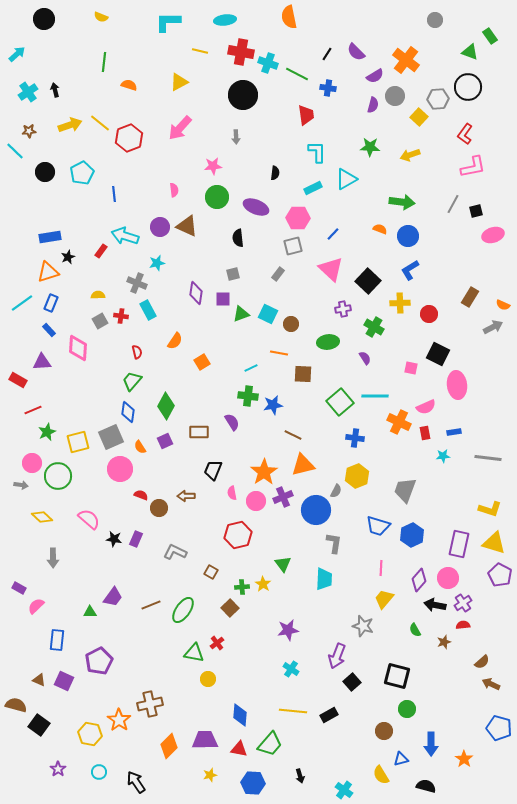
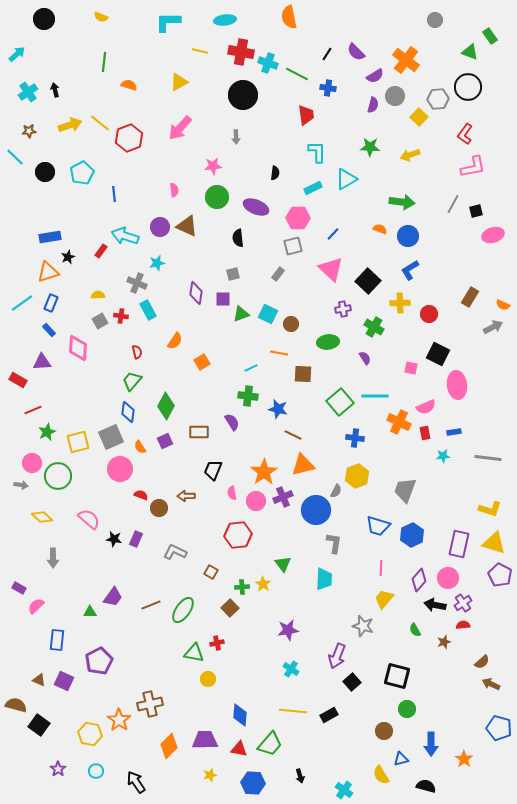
cyan line at (15, 151): moved 6 px down
blue star at (273, 405): moved 5 px right, 4 px down; rotated 24 degrees clockwise
red hexagon at (238, 535): rotated 8 degrees clockwise
red cross at (217, 643): rotated 24 degrees clockwise
cyan circle at (99, 772): moved 3 px left, 1 px up
